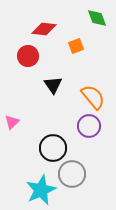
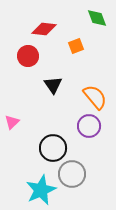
orange semicircle: moved 2 px right
